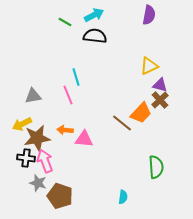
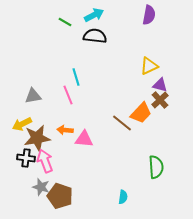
gray star: moved 3 px right, 4 px down
